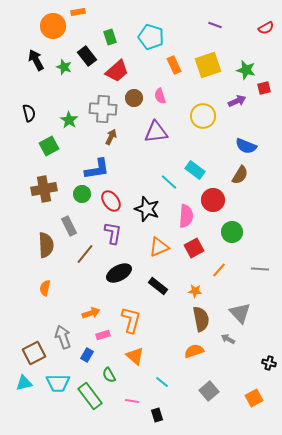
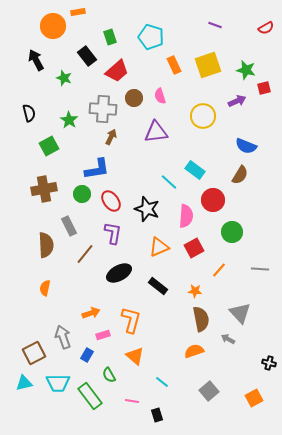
green star at (64, 67): moved 11 px down
